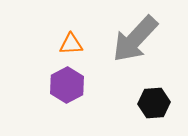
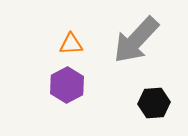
gray arrow: moved 1 px right, 1 px down
